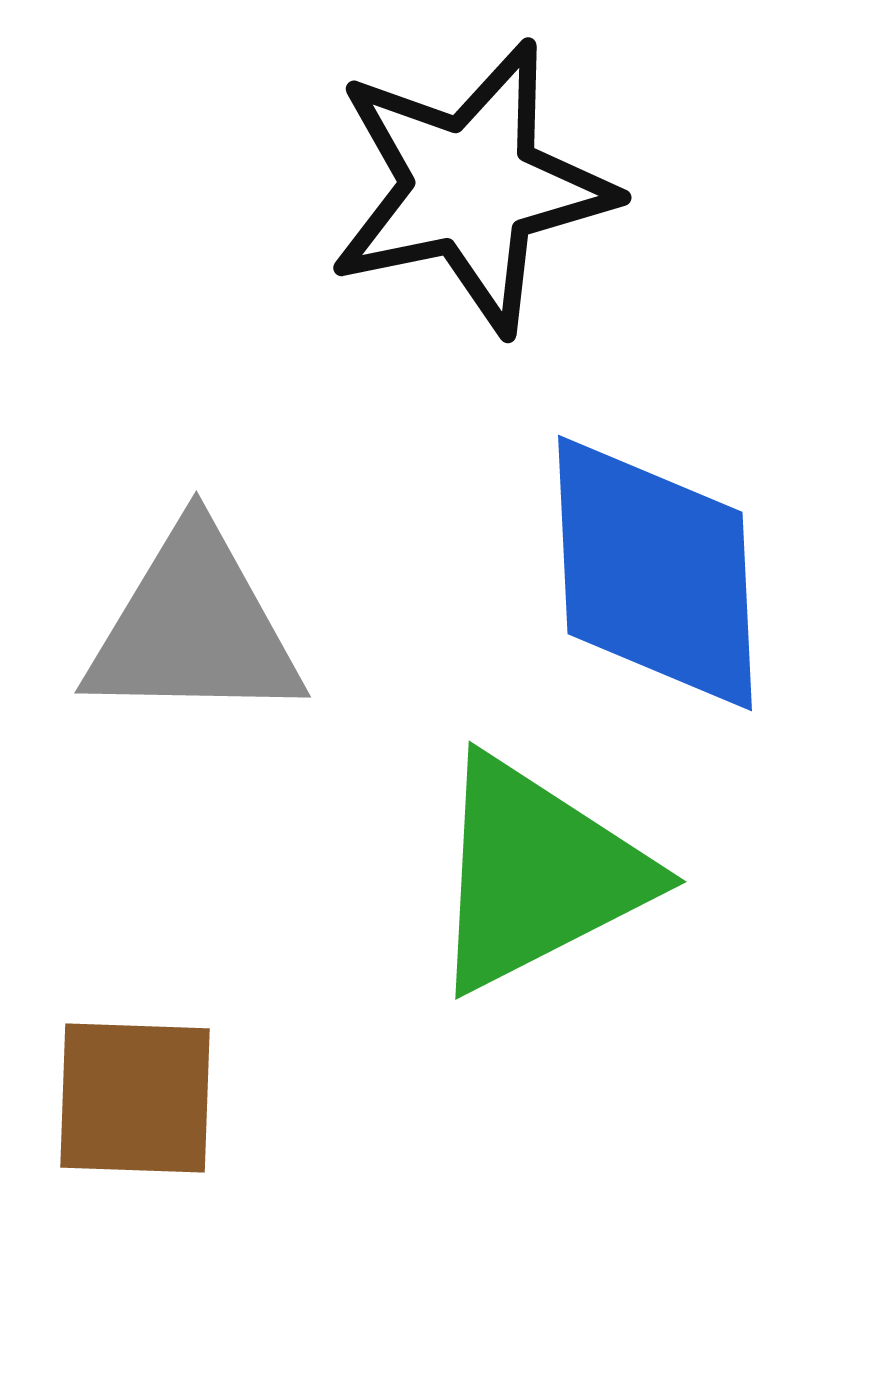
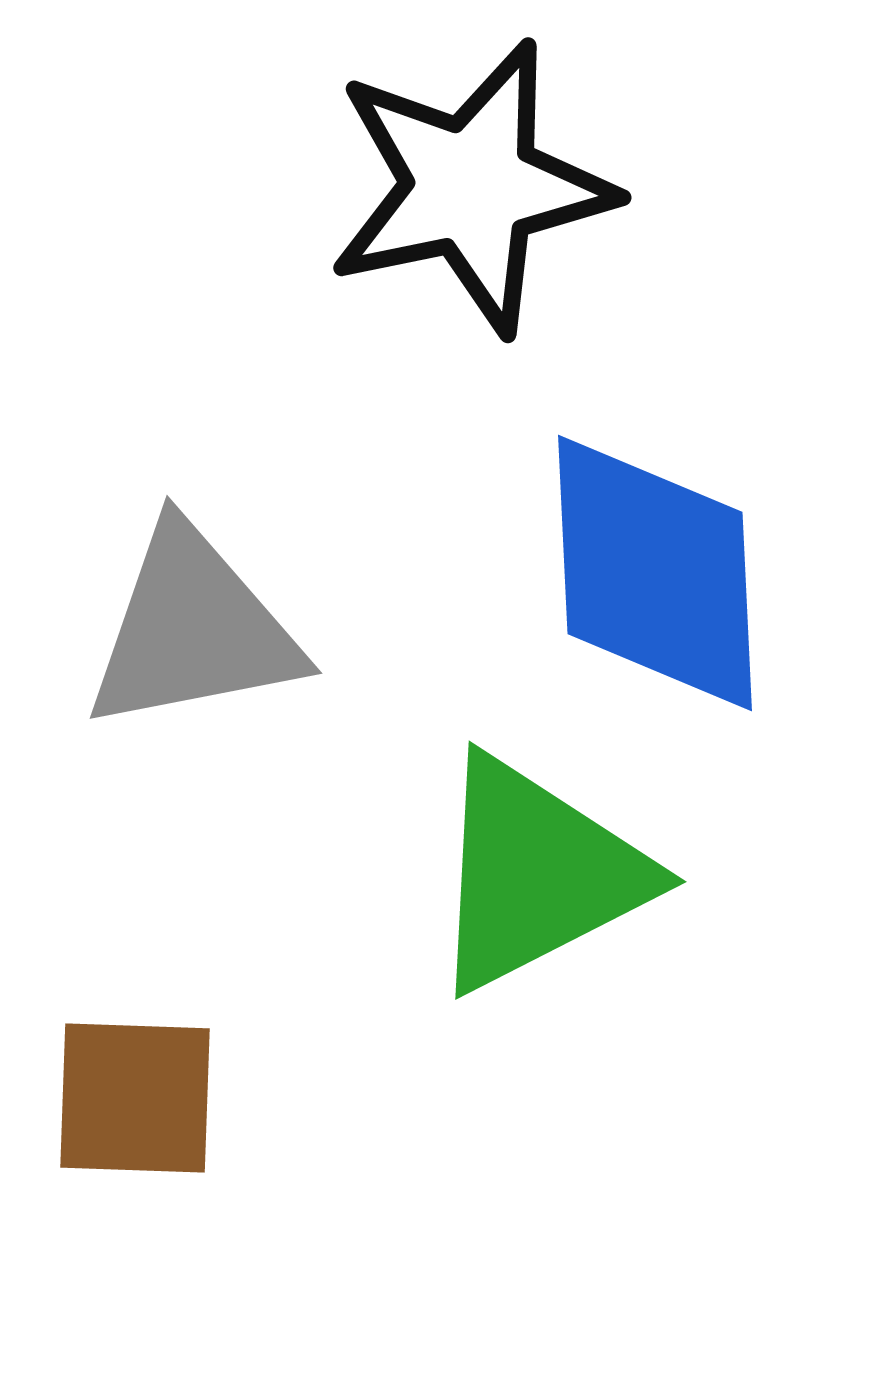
gray triangle: moved 1 px left, 2 px down; rotated 12 degrees counterclockwise
